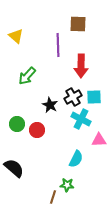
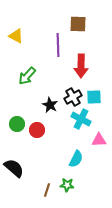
yellow triangle: rotated 14 degrees counterclockwise
brown line: moved 6 px left, 7 px up
